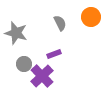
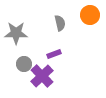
orange circle: moved 1 px left, 2 px up
gray semicircle: rotated 14 degrees clockwise
gray star: rotated 15 degrees counterclockwise
